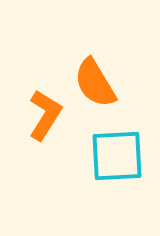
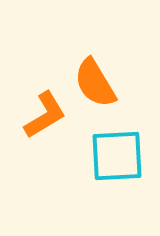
orange L-shape: rotated 27 degrees clockwise
